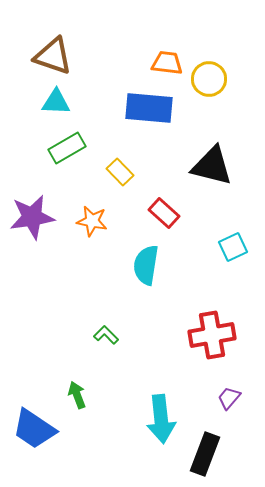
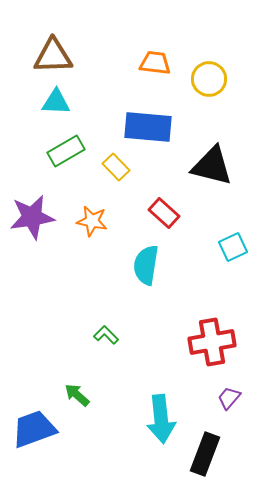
brown triangle: rotated 21 degrees counterclockwise
orange trapezoid: moved 12 px left
blue rectangle: moved 1 px left, 19 px down
green rectangle: moved 1 px left, 3 px down
yellow rectangle: moved 4 px left, 5 px up
red cross: moved 7 px down
green arrow: rotated 28 degrees counterclockwise
blue trapezoid: rotated 126 degrees clockwise
